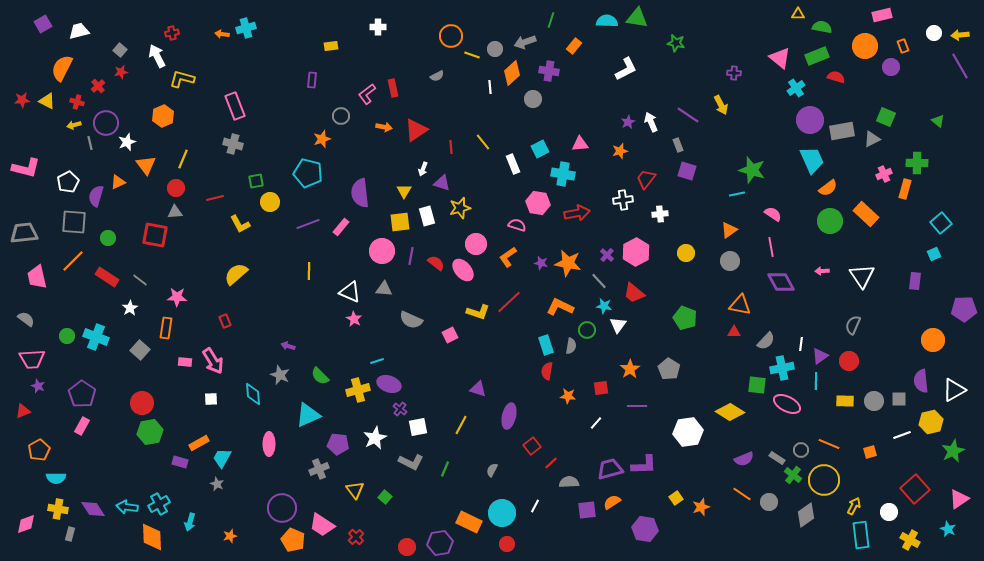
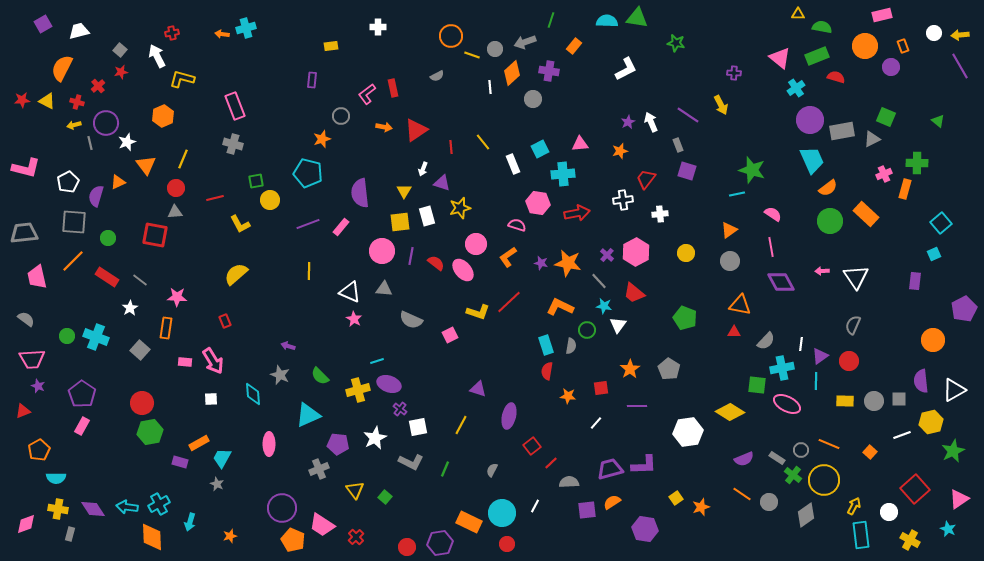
cyan cross at (563, 174): rotated 15 degrees counterclockwise
yellow circle at (270, 202): moved 2 px up
white triangle at (862, 276): moved 6 px left, 1 px down
purple pentagon at (964, 309): rotated 25 degrees counterclockwise
orange square at (870, 452): rotated 32 degrees counterclockwise
